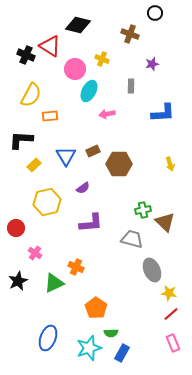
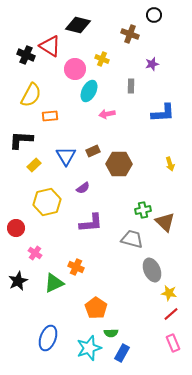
black circle: moved 1 px left, 2 px down
